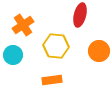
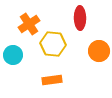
red ellipse: moved 3 px down; rotated 15 degrees counterclockwise
orange cross: moved 6 px right, 1 px up
yellow hexagon: moved 3 px left, 2 px up
